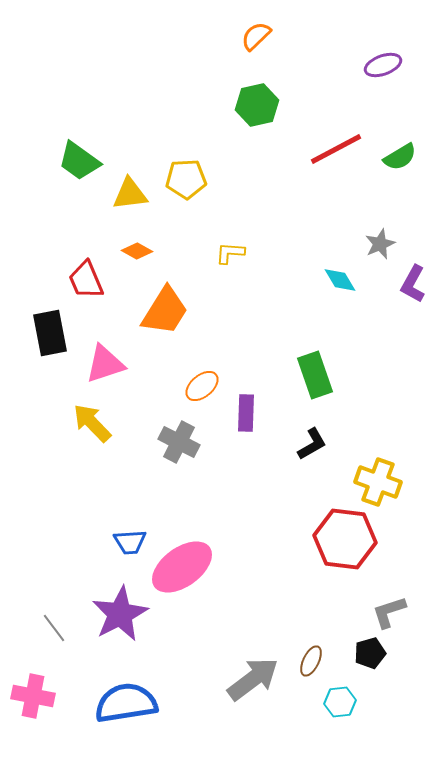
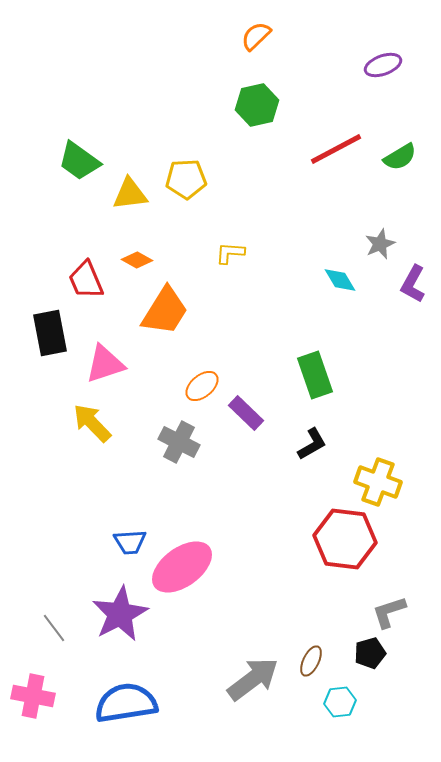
orange diamond: moved 9 px down
purple rectangle: rotated 48 degrees counterclockwise
